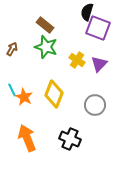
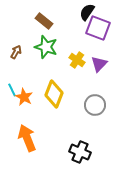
black semicircle: rotated 18 degrees clockwise
brown rectangle: moved 1 px left, 4 px up
brown arrow: moved 4 px right, 3 px down
black cross: moved 10 px right, 13 px down
